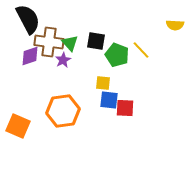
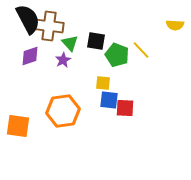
brown cross: moved 16 px up
orange square: rotated 15 degrees counterclockwise
